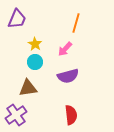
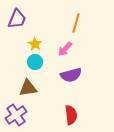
purple semicircle: moved 3 px right, 1 px up
